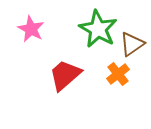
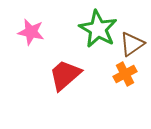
pink star: moved 3 px down; rotated 16 degrees counterclockwise
orange cross: moved 7 px right; rotated 10 degrees clockwise
